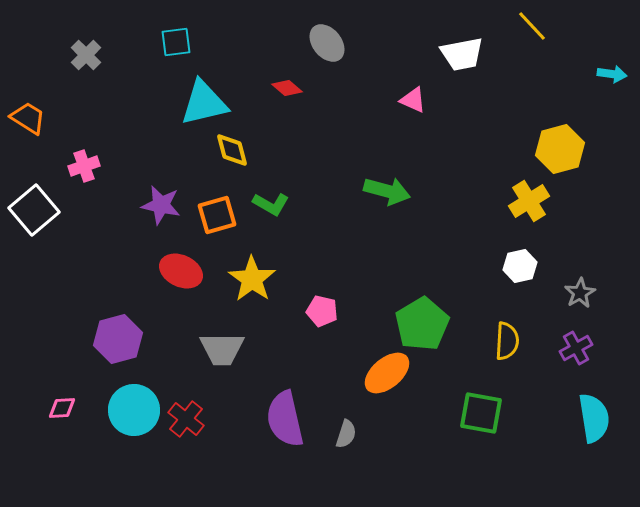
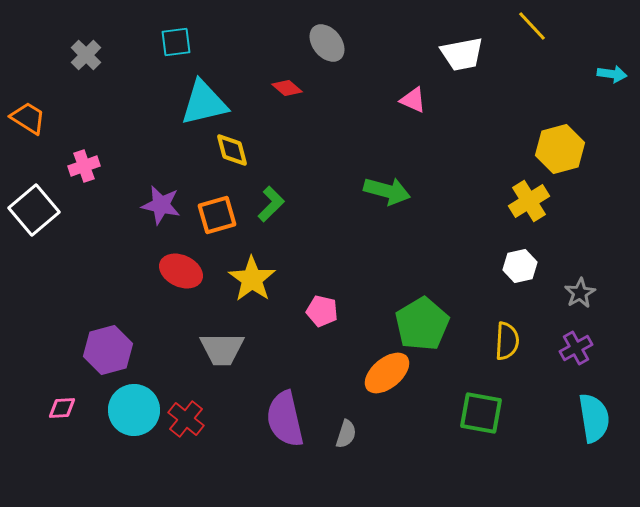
green L-shape: rotated 75 degrees counterclockwise
purple hexagon: moved 10 px left, 11 px down
